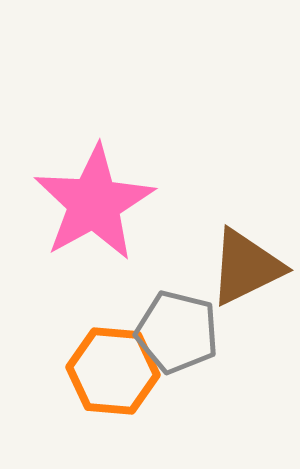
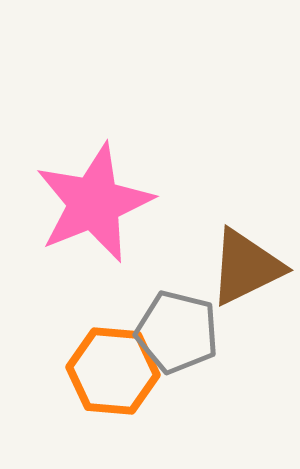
pink star: rotated 7 degrees clockwise
